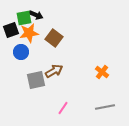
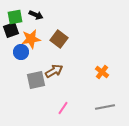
green square: moved 9 px left, 1 px up
orange star: moved 2 px right, 6 px down
brown square: moved 5 px right, 1 px down
